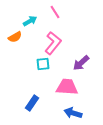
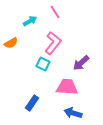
orange semicircle: moved 4 px left, 6 px down
cyan square: rotated 32 degrees clockwise
